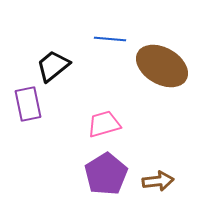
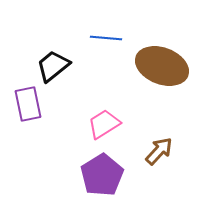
blue line: moved 4 px left, 1 px up
brown ellipse: rotated 9 degrees counterclockwise
pink trapezoid: rotated 16 degrees counterclockwise
purple pentagon: moved 4 px left, 1 px down
brown arrow: moved 1 px right, 30 px up; rotated 40 degrees counterclockwise
